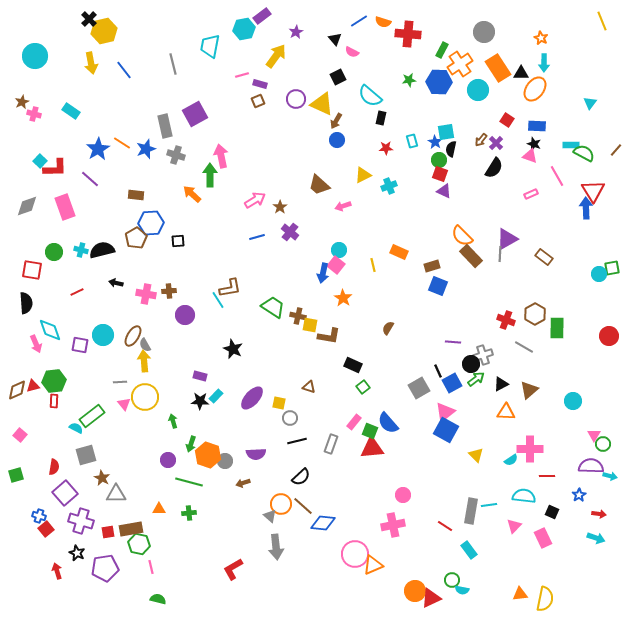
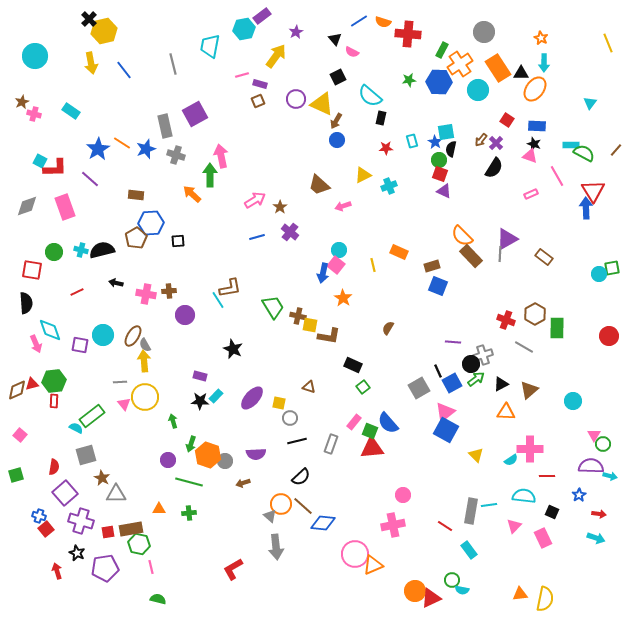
yellow line at (602, 21): moved 6 px right, 22 px down
cyan square at (40, 161): rotated 16 degrees counterclockwise
green trapezoid at (273, 307): rotated 25 degrees clockwise
red triangle at (33, 386): moved 1 px left, 2 px up
